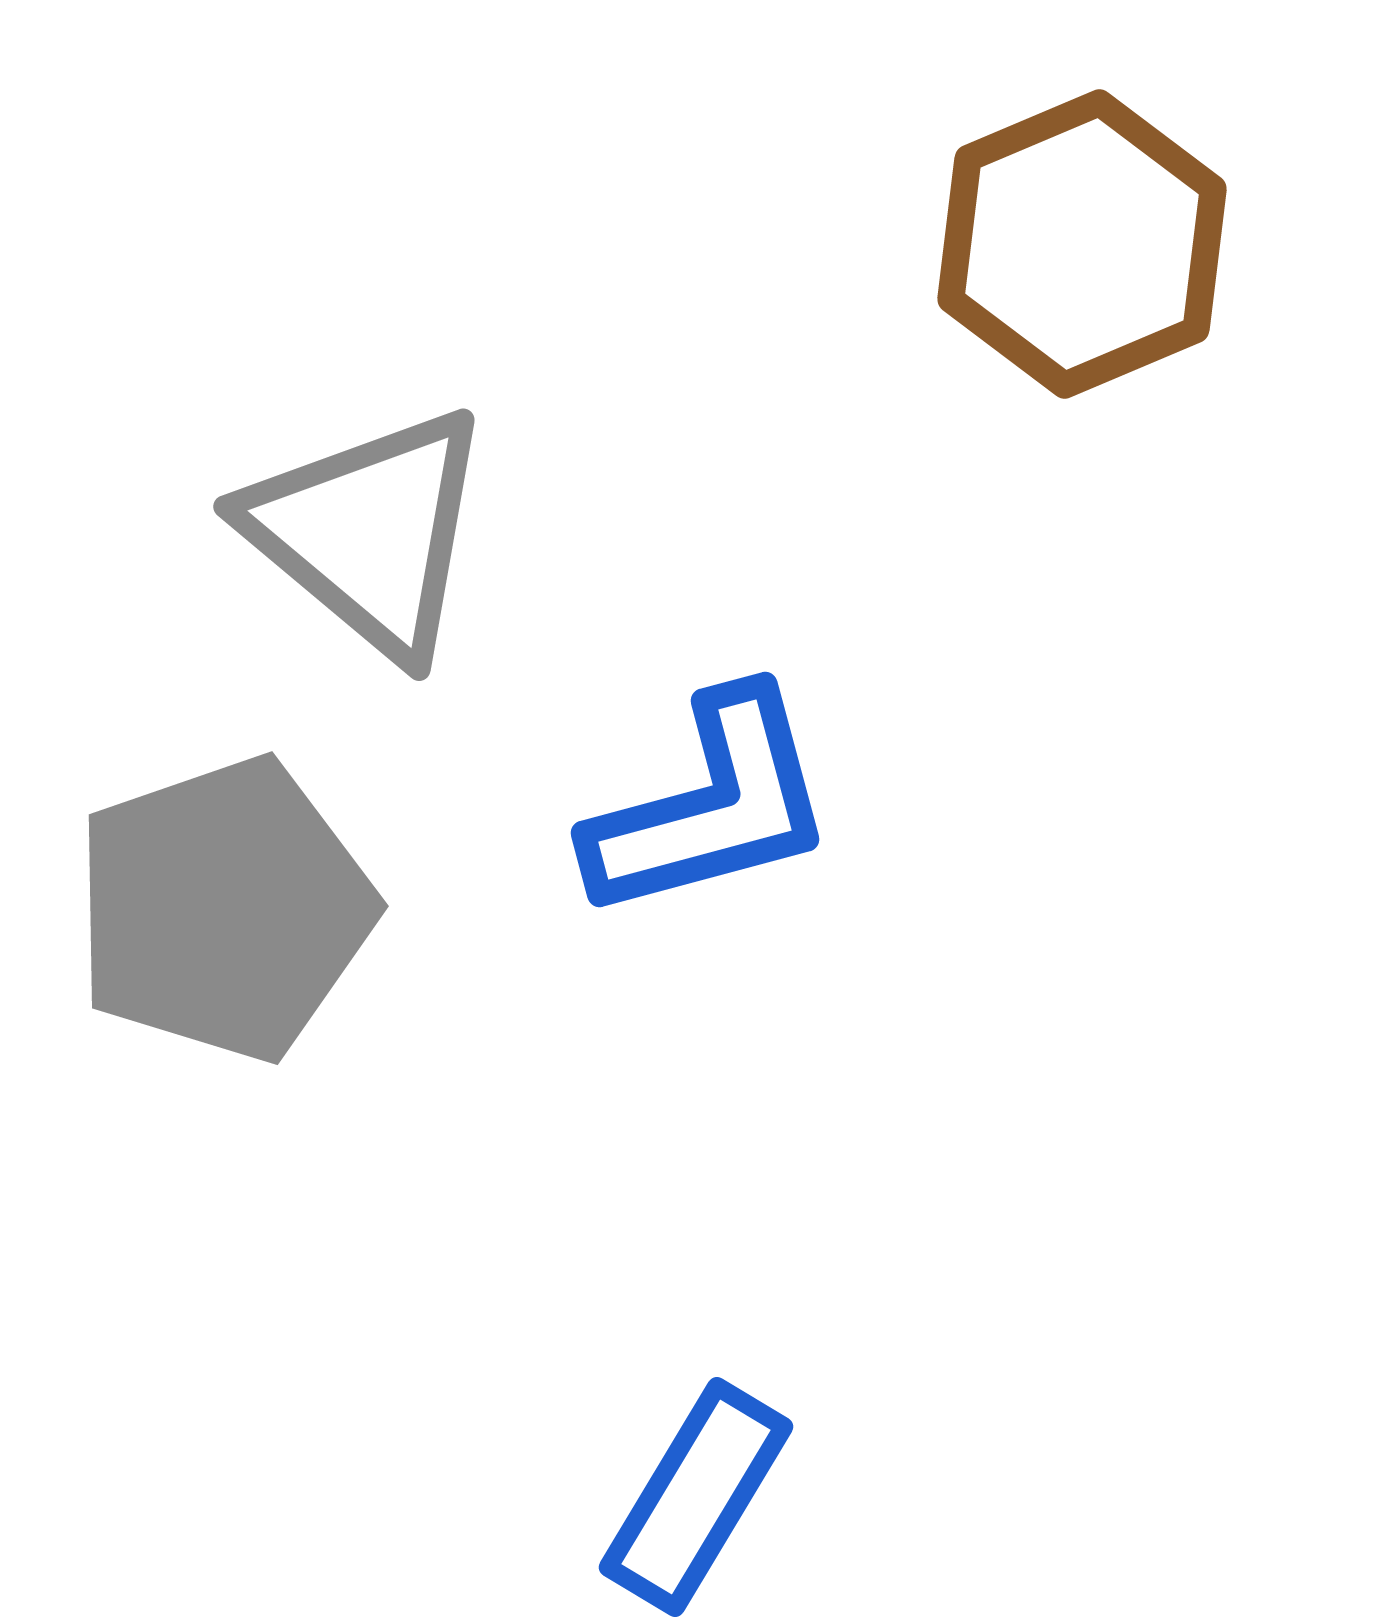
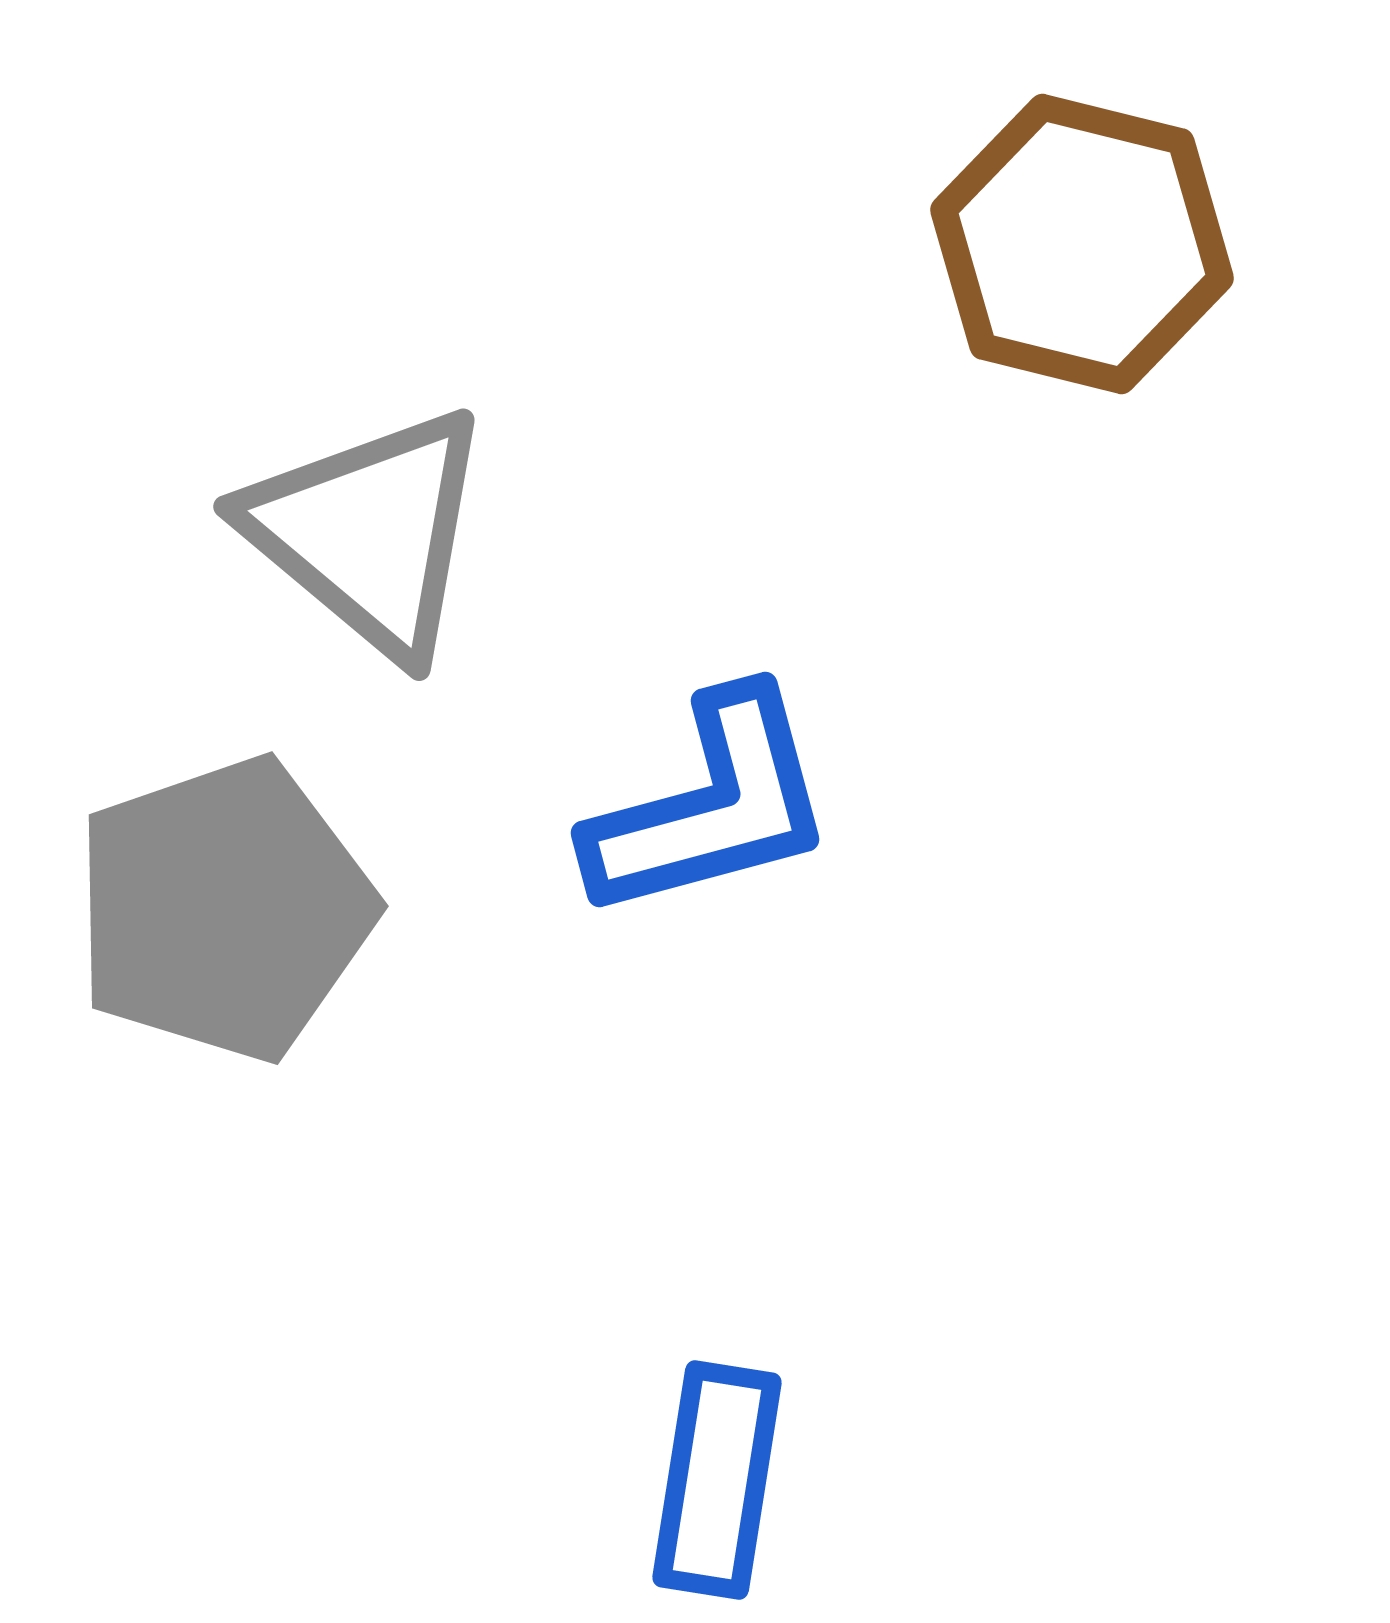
brown hexagon: rotated 23 degrees counterclockwise
blue rectangle: moved 21 px right, 17 px up; rotated 22 degrees counterclockwise
